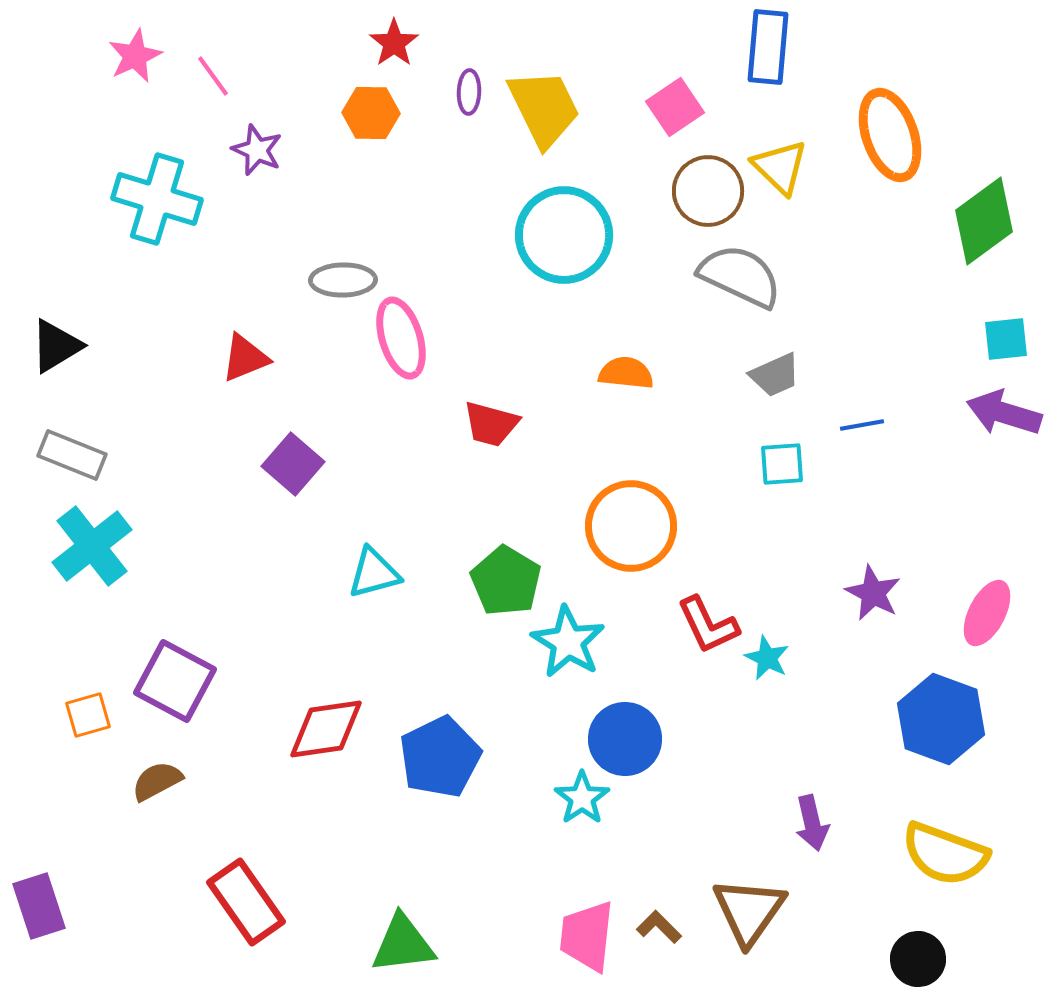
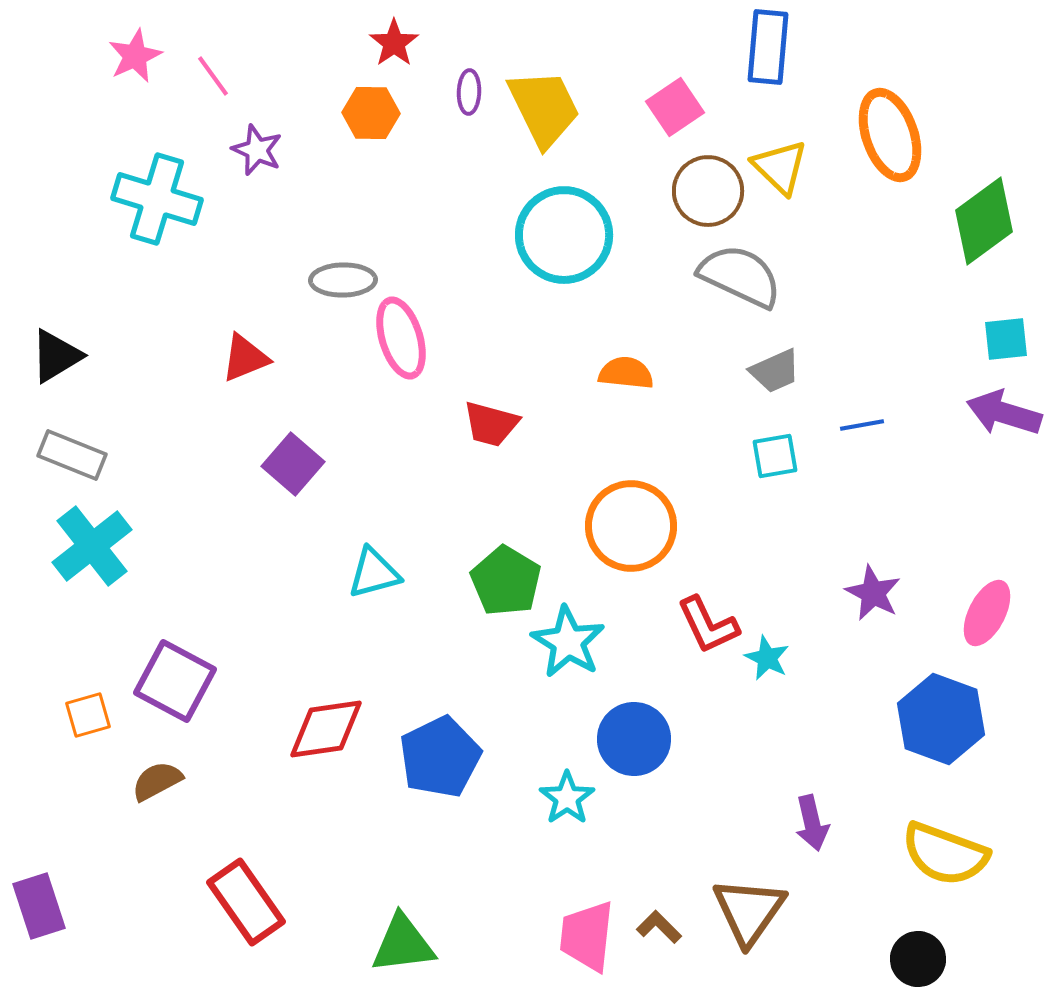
black triangle at (56, 346): moved 10 px down
gray trapezoid at (775, 375): moved 4 px up
cyan square at (782, 464): moved 7 px left, 8 px up; rotated 6 degrees counterclockwise
blue circle at (625, 739): moved 9 px right
cyan star at (582, 798): moved 15 px left
